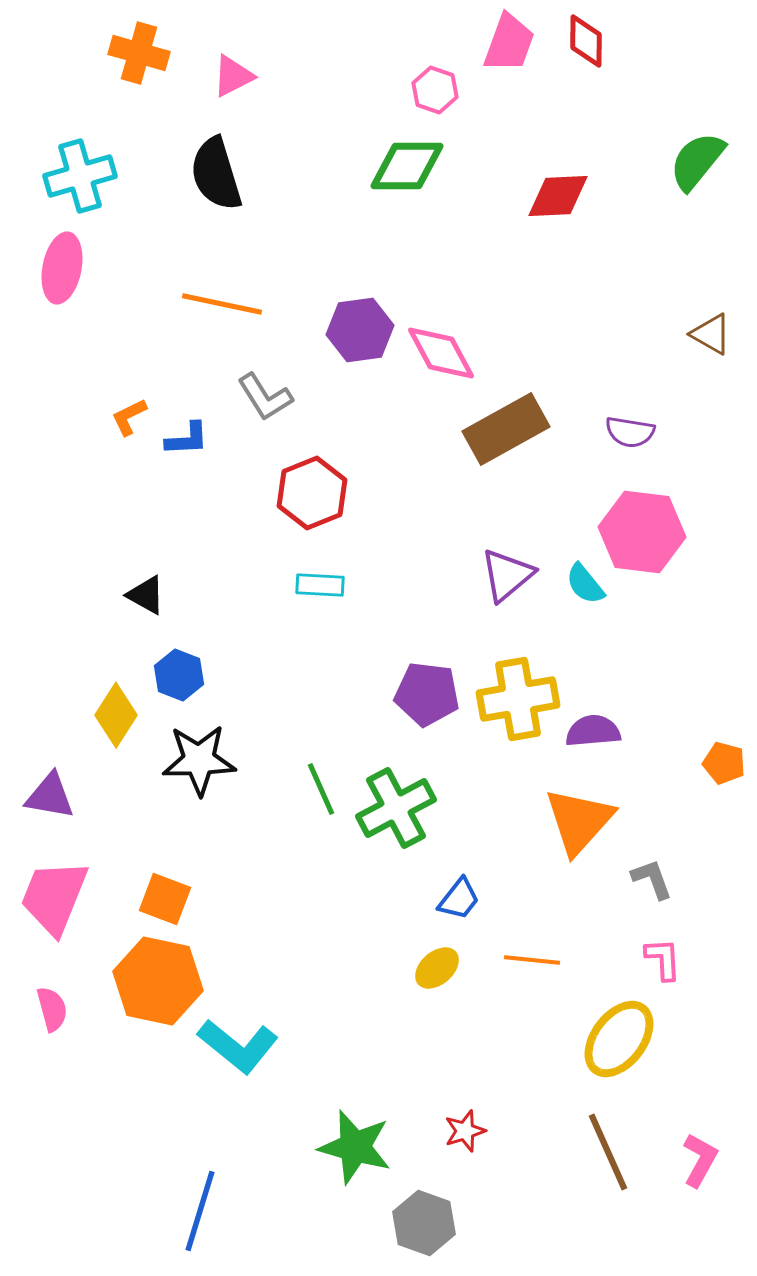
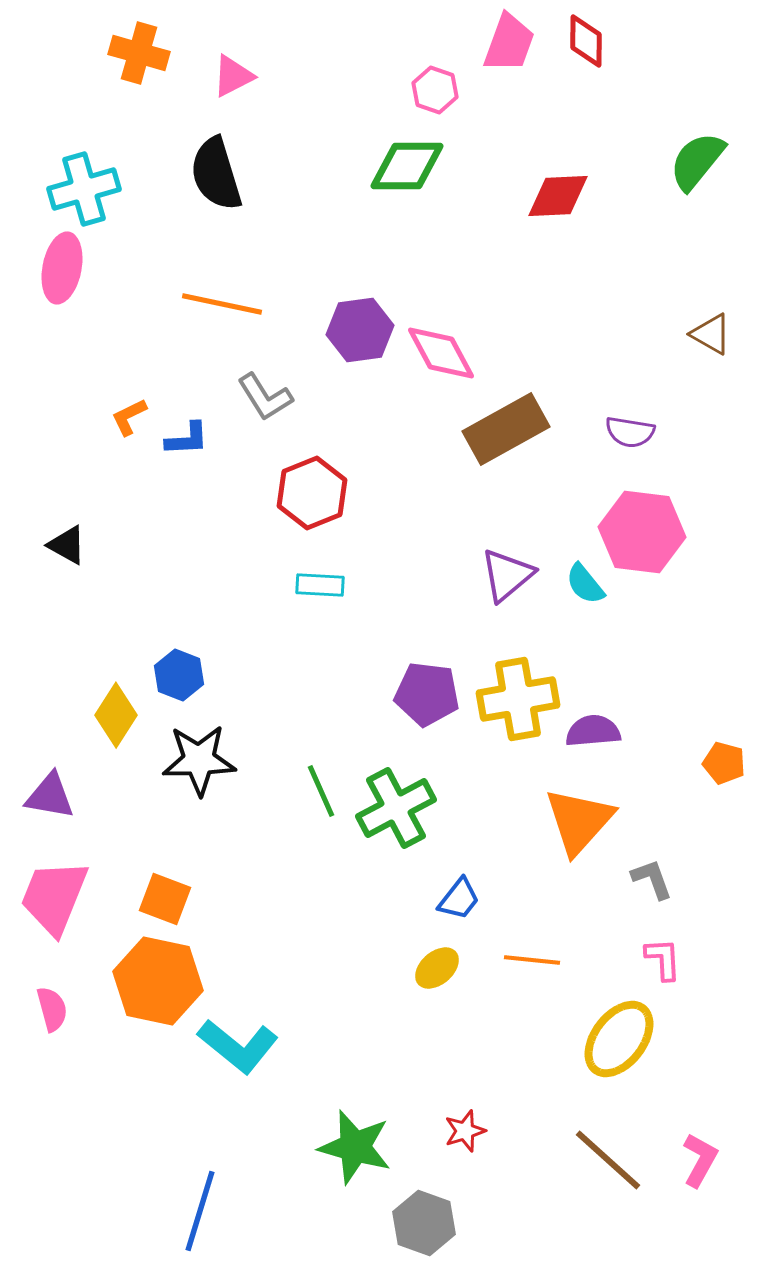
cyan cross at (80, 176): moved 4 px right, 13 px down
black triangle at (146, 595): moved 79 px left, 50 px up
green line at (321, 789): moved 2 px down
brown line at (608, 1152): moved 8 px down; rotated 24 degrees counterclockwise
